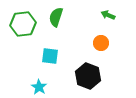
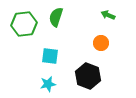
green hexagon: moved 1 px right
cyan star: moved 9 px right, 3 px up; rotated 28 degrees clockwise
